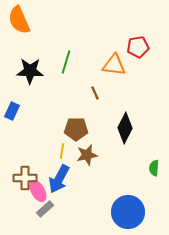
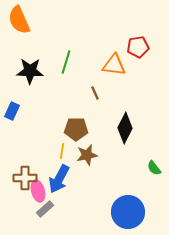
green semicircle: rotated 42 degrees counterclockwise
pink ellipse: rotated 15 degrees clockwise
